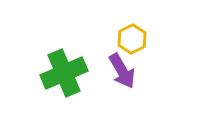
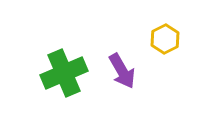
yellow hexagon: moved 33 px right
